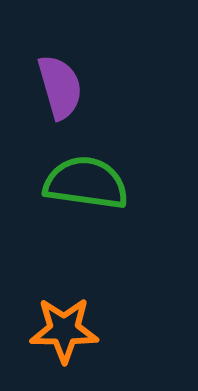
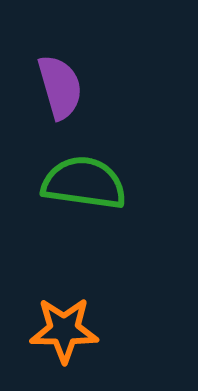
green semicircle: moved 2 px left
